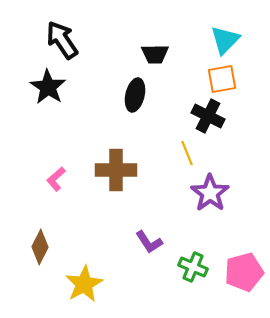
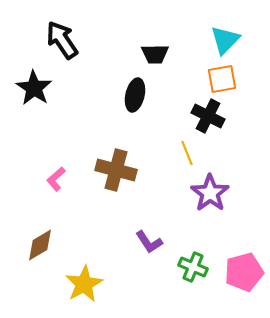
black star: moved 14 px left, 1 px down
brown cross: rotated 15 degrees clockwise
brown diamond: moved 2 px up; rotated 32 degrees clockwise
